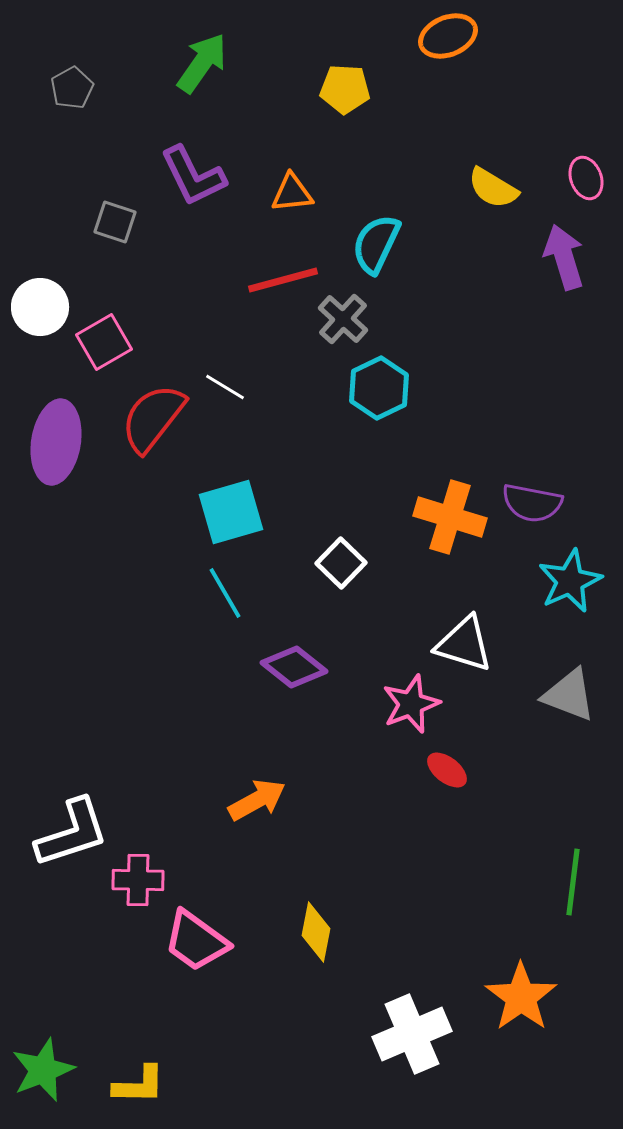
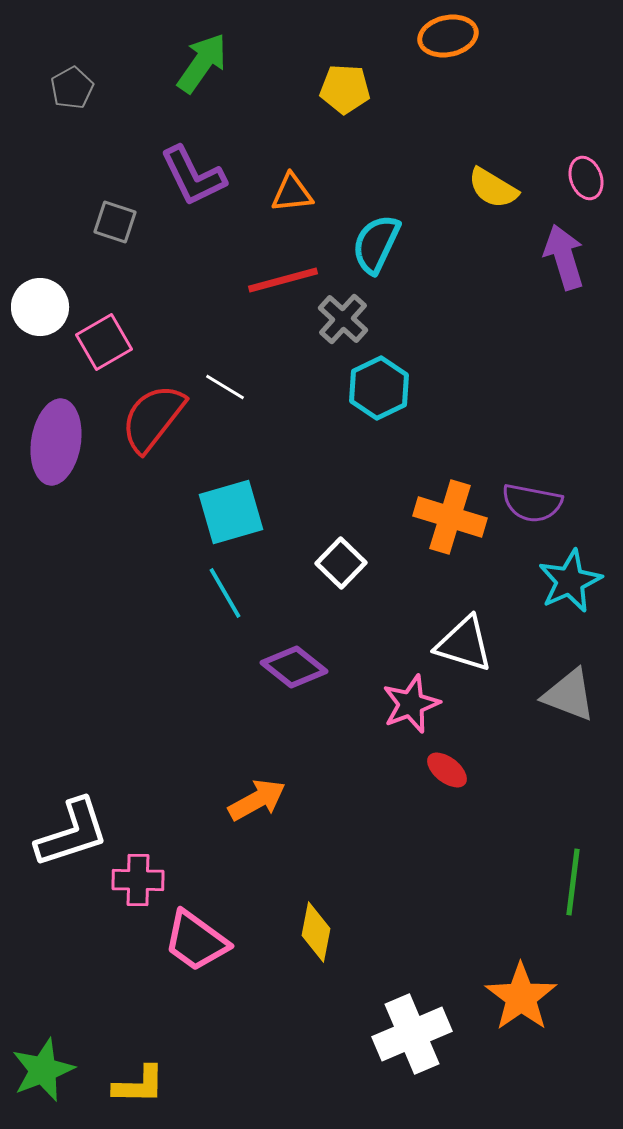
orange ellipse: rotated 10 degrees clockwise
